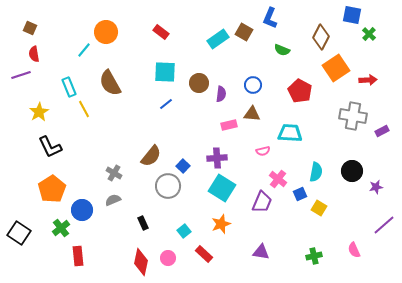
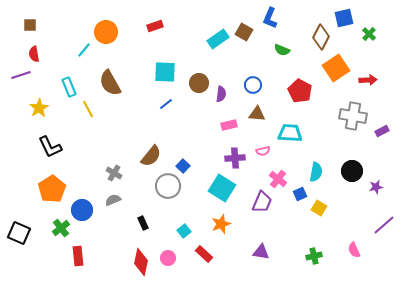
blue square at (352, 15): moved 8 px left, 3 px down; rotated 24 degrees counterclockwise
brown square at (30, 28): moved 3 px up; rotated 24 degrees counterclockwise
red rectangle at (161, 32): moved 6 px left, 6 px up; rotated 56 degrees counterclockwise
yellow line at (84, 109): moved 4 px right
yellow star at (39, 112): moved 4 px up
brown triangle at (252, 114): moved 5 px right
purple cross at (217, 158): moved 18 px right
black square at (19, 233): rotated 10 degrees counterclockwise
